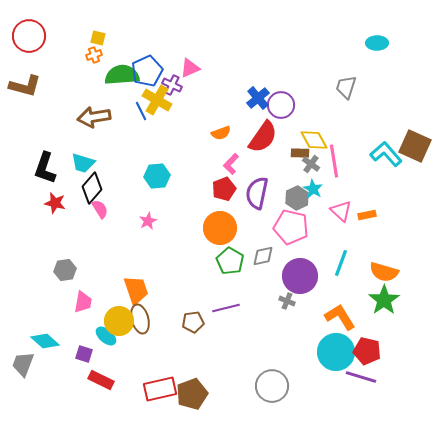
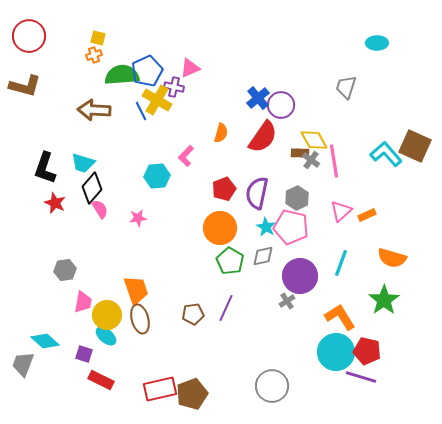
purple cross at (172, 85): moved 2 px right, 2 px down; rotated 12 degrees counterclockwise
brown arrow at (94, 117): moved 7 px up; rotated 12 degrees clockwise
orange semicircle at (221, 133): rotated 54 degrees counterclockwise
pink L-shape at (231, 164): moved 45 px left, 8 px up
gray cross at (311, 164): moved 4 px up
cyan star at (313, 189): moved 47 px left, 38 px down
red star at (55, 203): rotated 10 degrees clockwise
pink triangle at (341, 211): rotated 35 degrees clockwise
orange rectangle at (367, 215): rotated 12 degrees counterclockwise
pink star at (148, 221): moved 10 px left, 3 px up; rotated 18 degrees clockwise
orange semicircle at (384, 272): moved 8 px right, 14 px up
gray cross at (287, 301): rotated 35 degrees clockwise
purple line at (226, 308): rotated 52 degrees counterclockwise
yellow circle at (119, 321): moved 12 px left, 6 px up
brown pentagon at (193, 322): moved 8 px up
